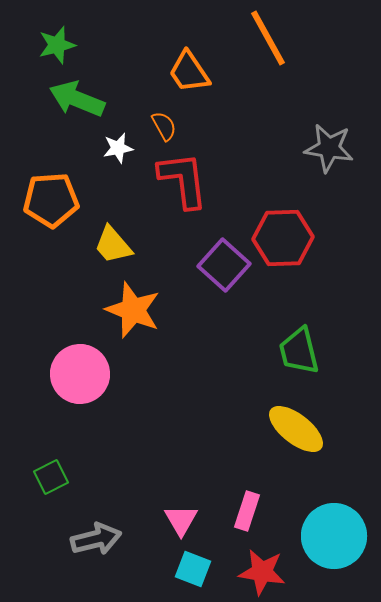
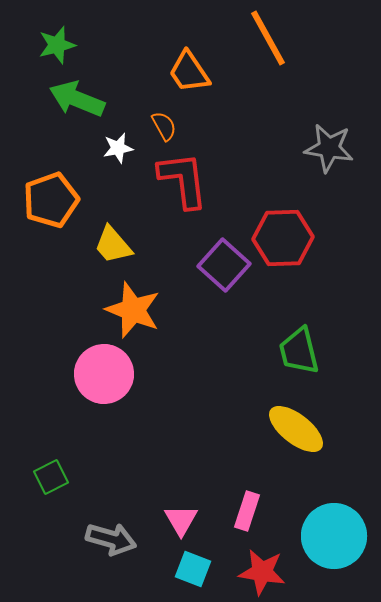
orange pentagon: rotated 16 degrees counterclockwise
pink circle: moved 24 px right
gray arrow: moved 15 px right; rotated 30 degrees clockwise
